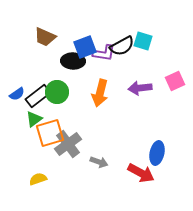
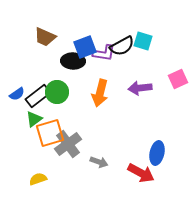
pink square: moved 3 px right, 2 px up
